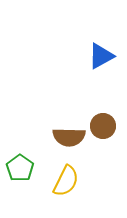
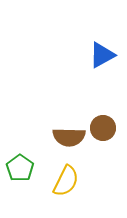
blue triangle: moved 1 px right, 1 px up
brown circle: moved 2 px down
